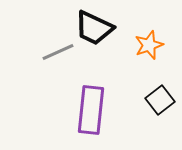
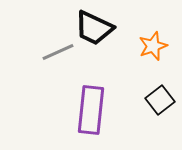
orange star: moved 4 px right, 1 px down
